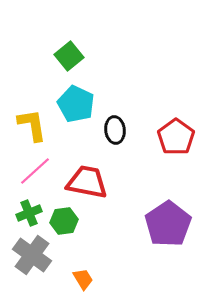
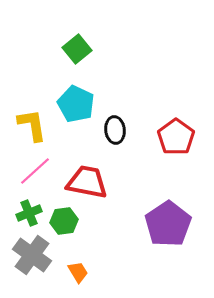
green square: moved 8 px right, 7 px up
orange trapezoid: moved 5 px left, 7 px up
